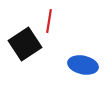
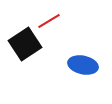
red line: rotated 50 degrees clockwise
